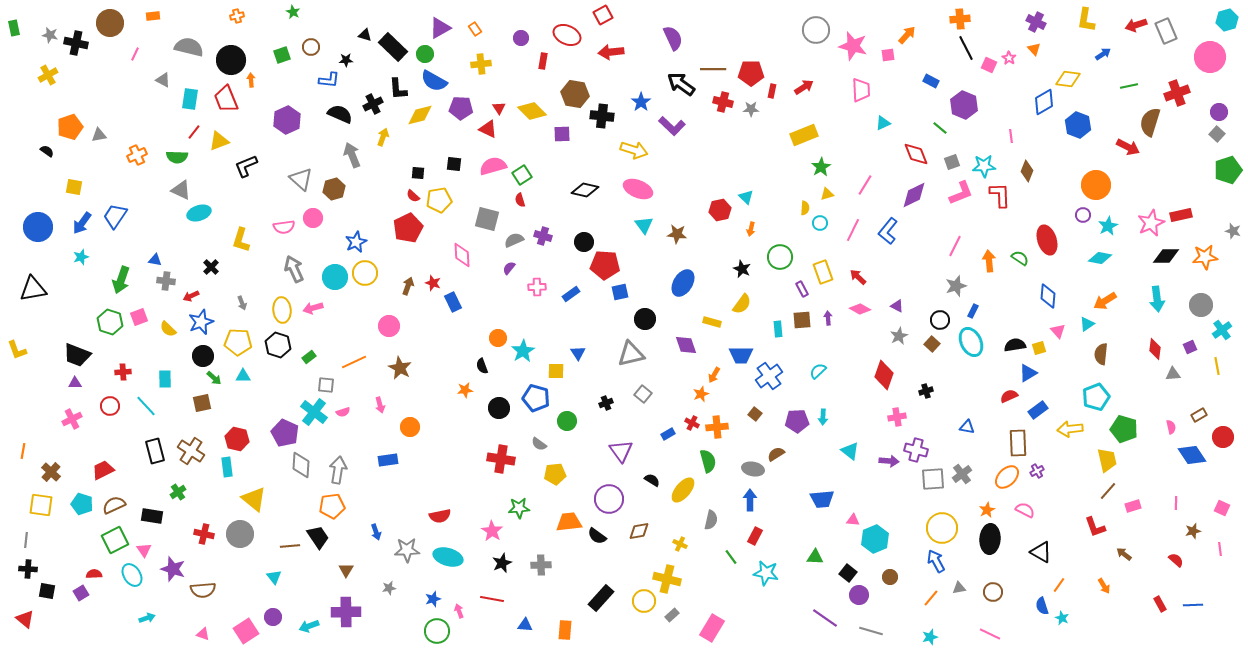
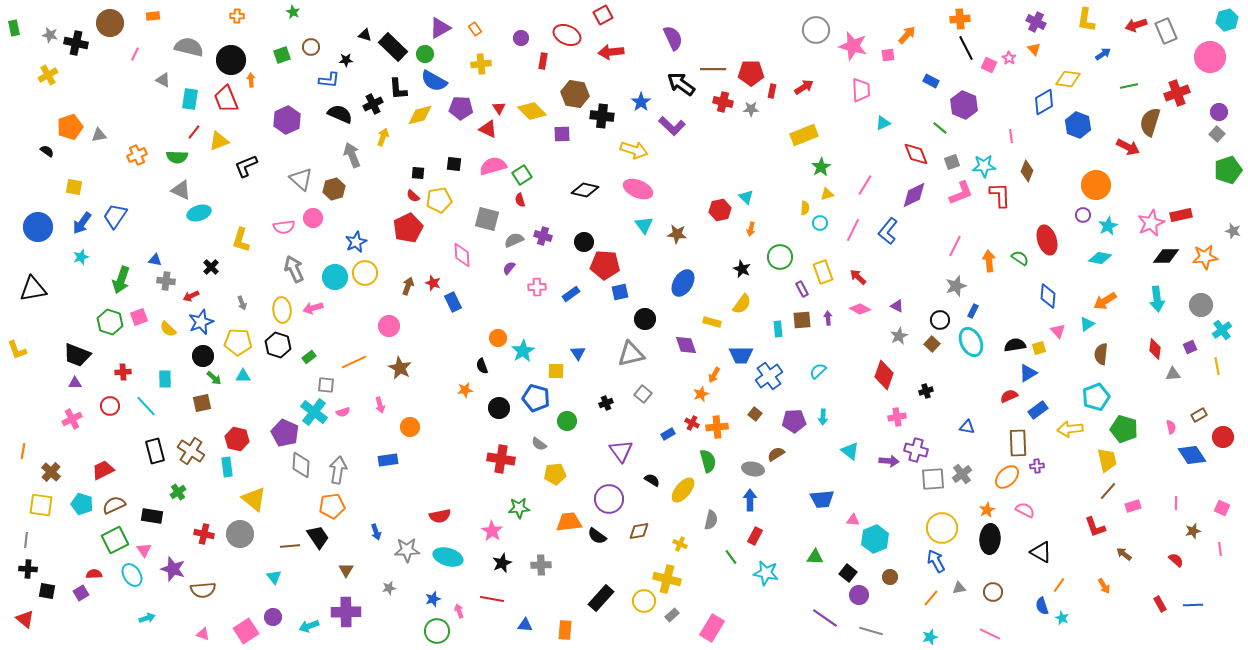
orange cross at (237, 16): rotated 16 degrees clockwise
purple pentagon at (797, 421): moved 3 px left
purple cross at (1037, 471): moved 5 px up; rotated 24 degrees clockwise
